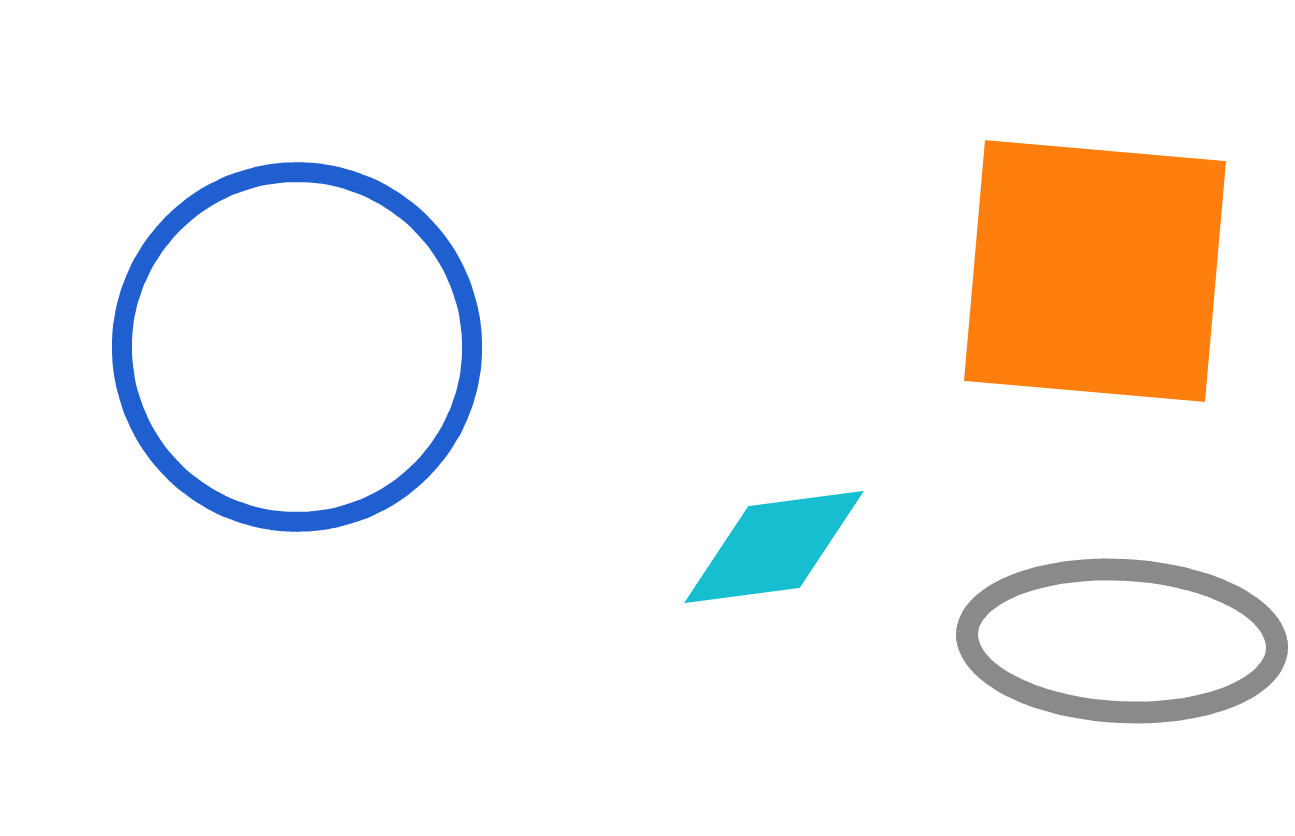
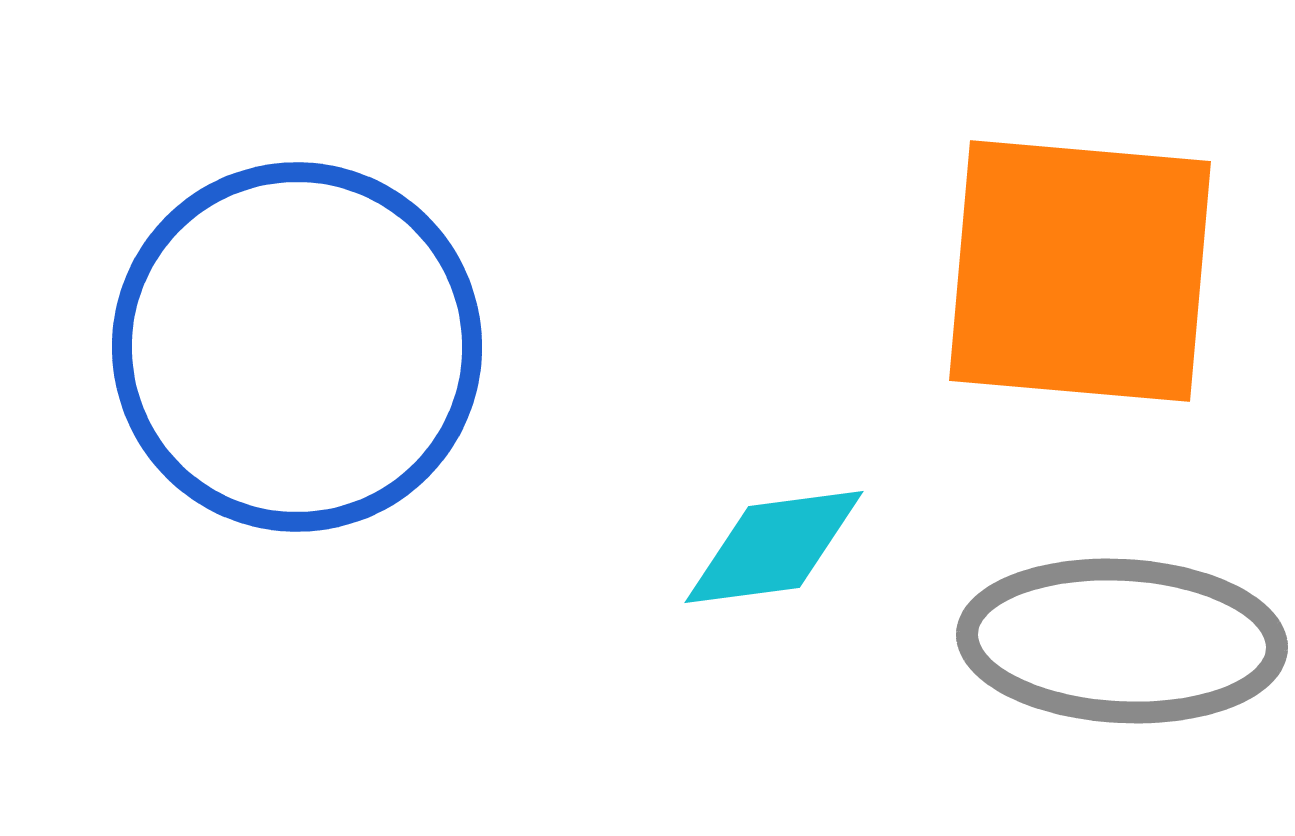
orange square: moved 15 px left
